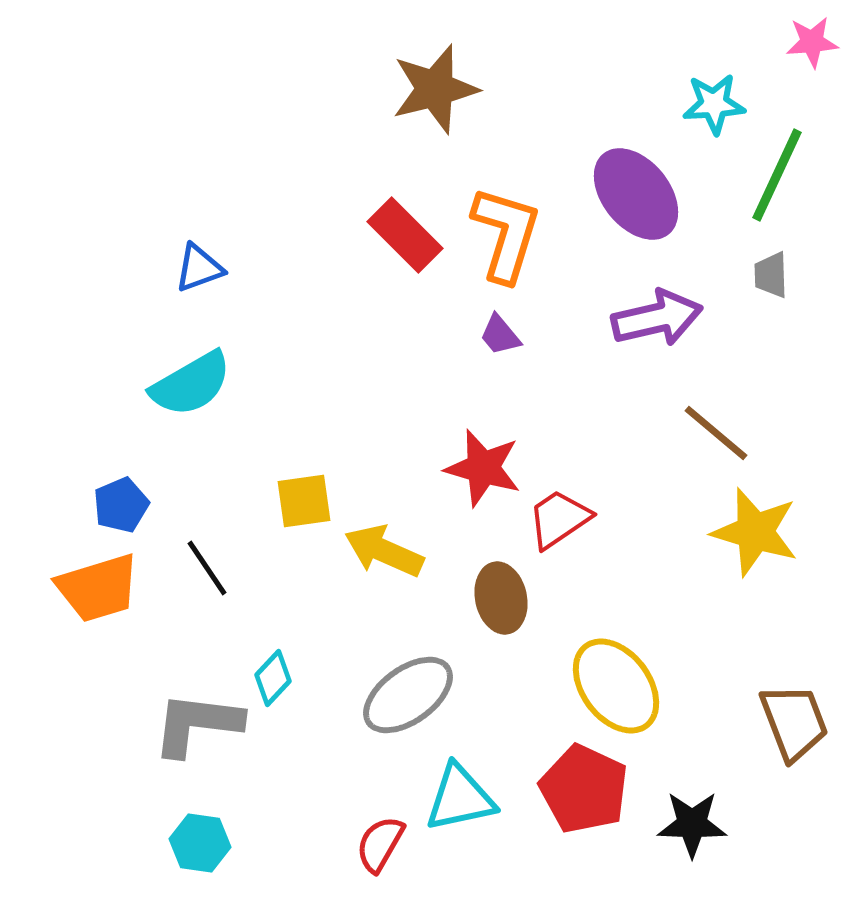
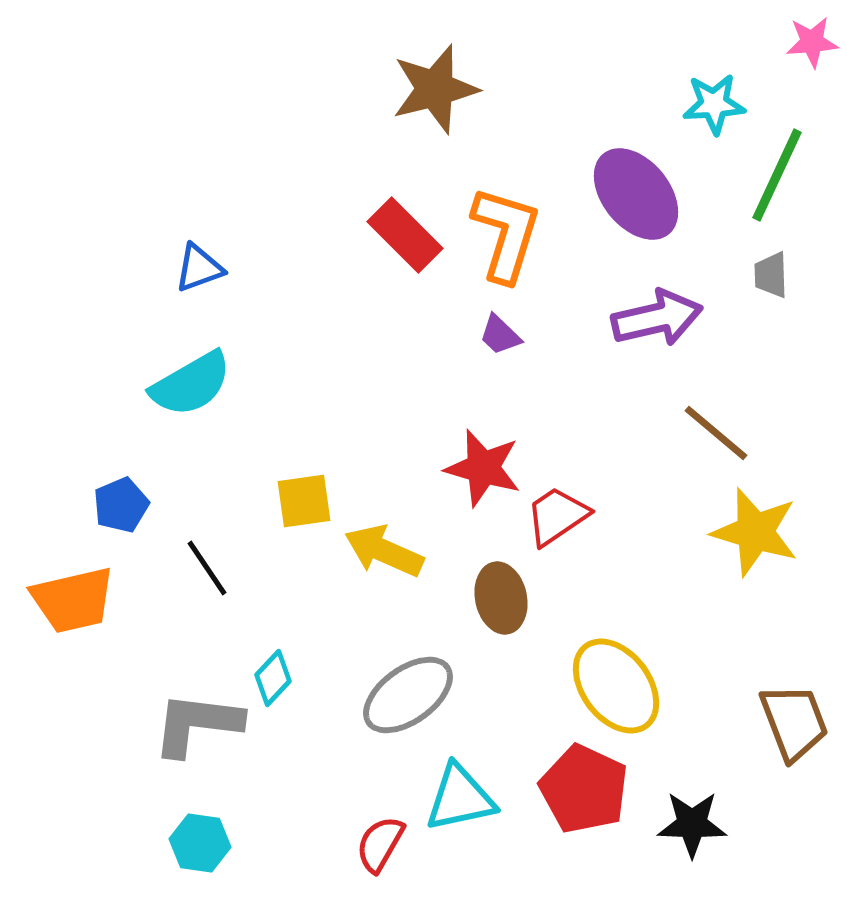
purple trapezoid: rotated 6 degrees counterclockwise
red trapezoid: moved 2 px left, 3 px up
orange trapezoid: moved 25 px left, 12 px down; rotated 4 degrees clockwise
